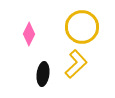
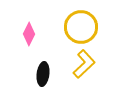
yellow circle: moved 1 px left
yellow L-shape: moved 8 px right
